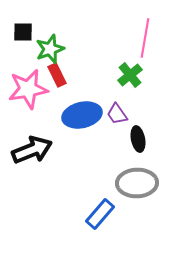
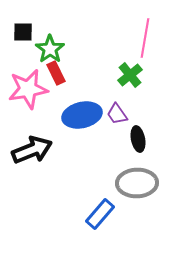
green star: rotated 16 degrees counterclockwise
red rectangle: moved 1 px left, 2 px up
